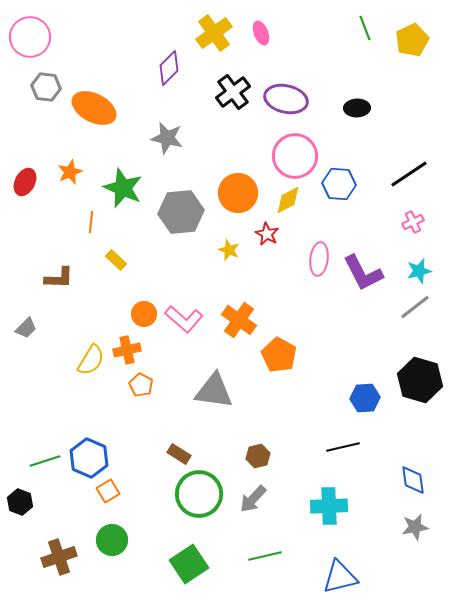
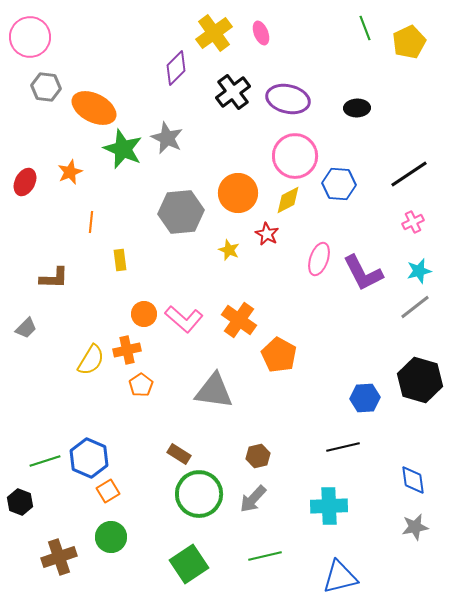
yellow pentagon at (412, 40): moved 3 px left, 2 px down
purple diamond at (169, 68): moved 7 px right
purple ellipse at (286, 99): moved 2 px right
gray star at (167, 138): rotated 12 degrees clockwise
green star at (123, 188): moved 39 px up
pink ellipse at (319, 259): rotated 12 degrees clockwise
yellow rectangle at (116, 260): moved 4 px right; rotated 40 degrees clockwise
brown L-shape at (59, 278): moved 5 px left
orange pentagon at (141, 385): rotated 10 degrees clockwise
green circle at (112, 540): moved 1 px left, 3 px up
